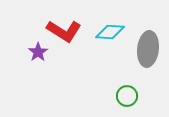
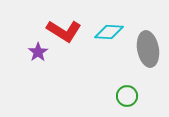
cyan diamond: moved 1 px left
gray ellipse: rotated 16 degrees counterclockwise
